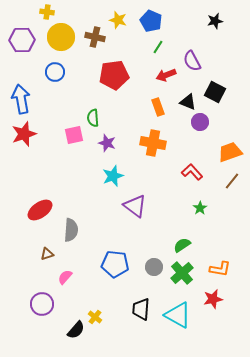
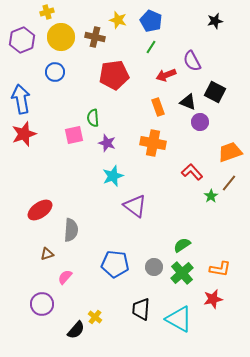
yellow cross at (47, 12): rotated 24 degrees counterclockwise
purple hexagon at (22, 40): rotated 20 degrees counterclockwise
green line at (158, 47): moved 7 px left
brown line at (232, 181): moved 3 px left, 2 px down
green star at (200, 208): moved 11 px right, 12 px up
cyan triangle at (178, 315): moved 1 px right, 4 px down
